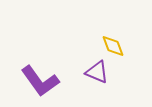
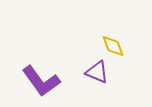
purple L-shape: moved 1 px right
